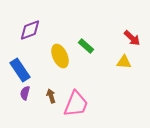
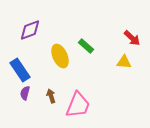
pink trapezoid: moved 2 px right, 1 px down
